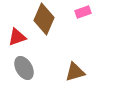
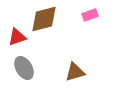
pink rectangle: moved 7 px right, 3 px down
brown diamond: rotated 52 degrees clockwise
